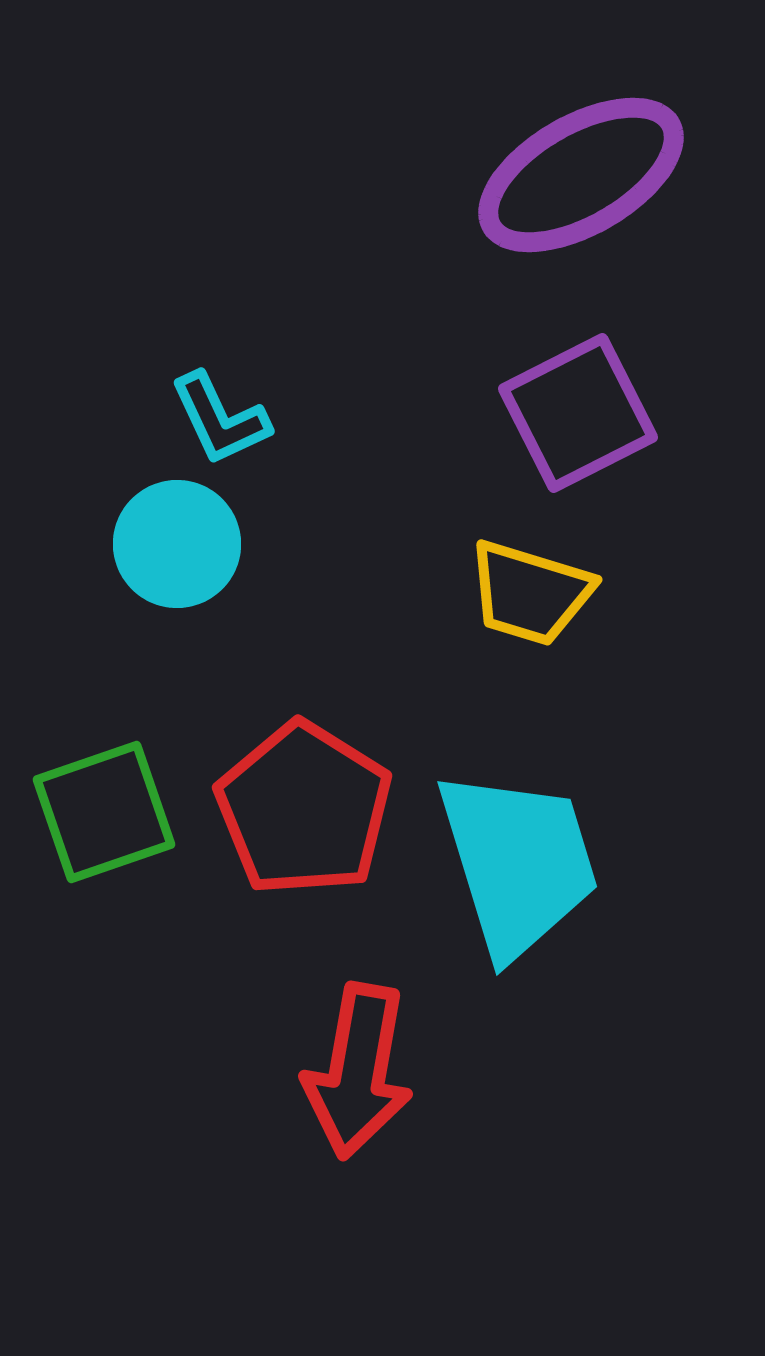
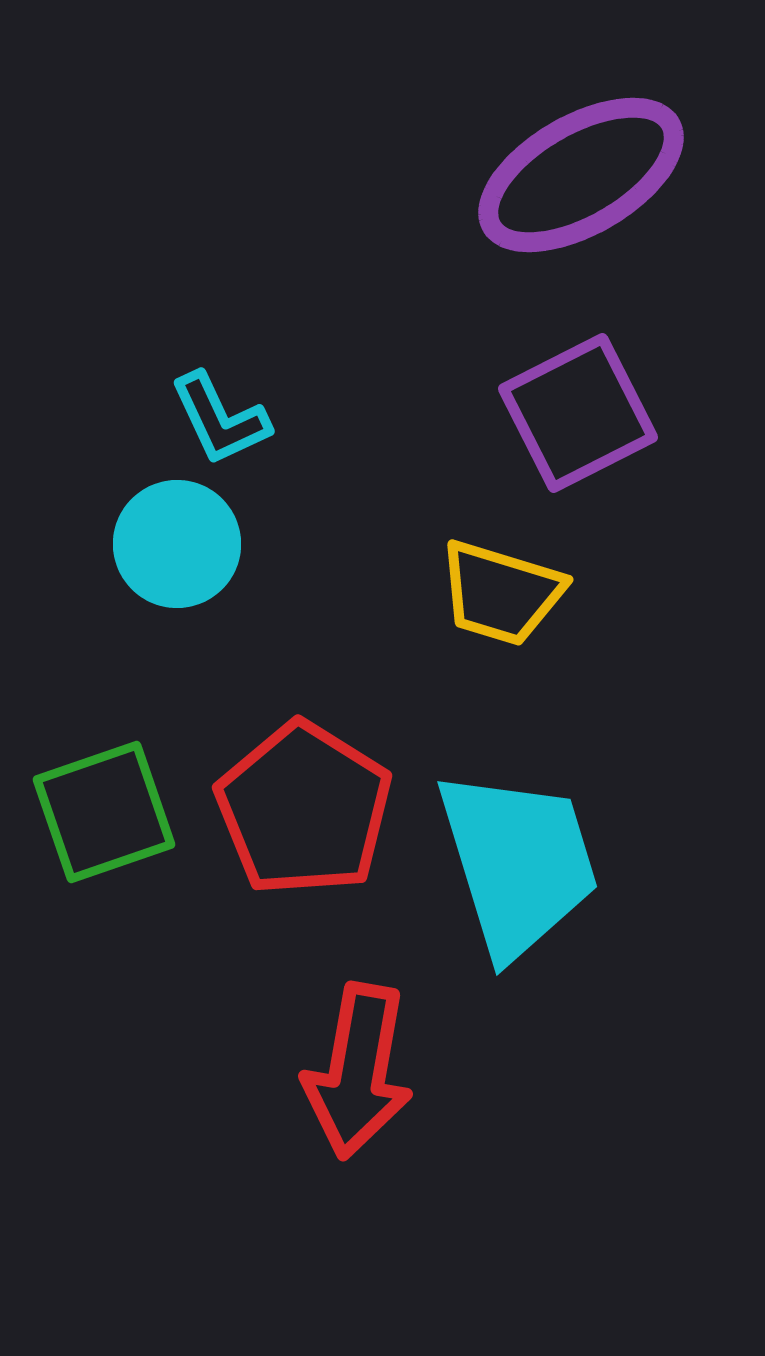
yellow trapezoid: moved 29 px left
